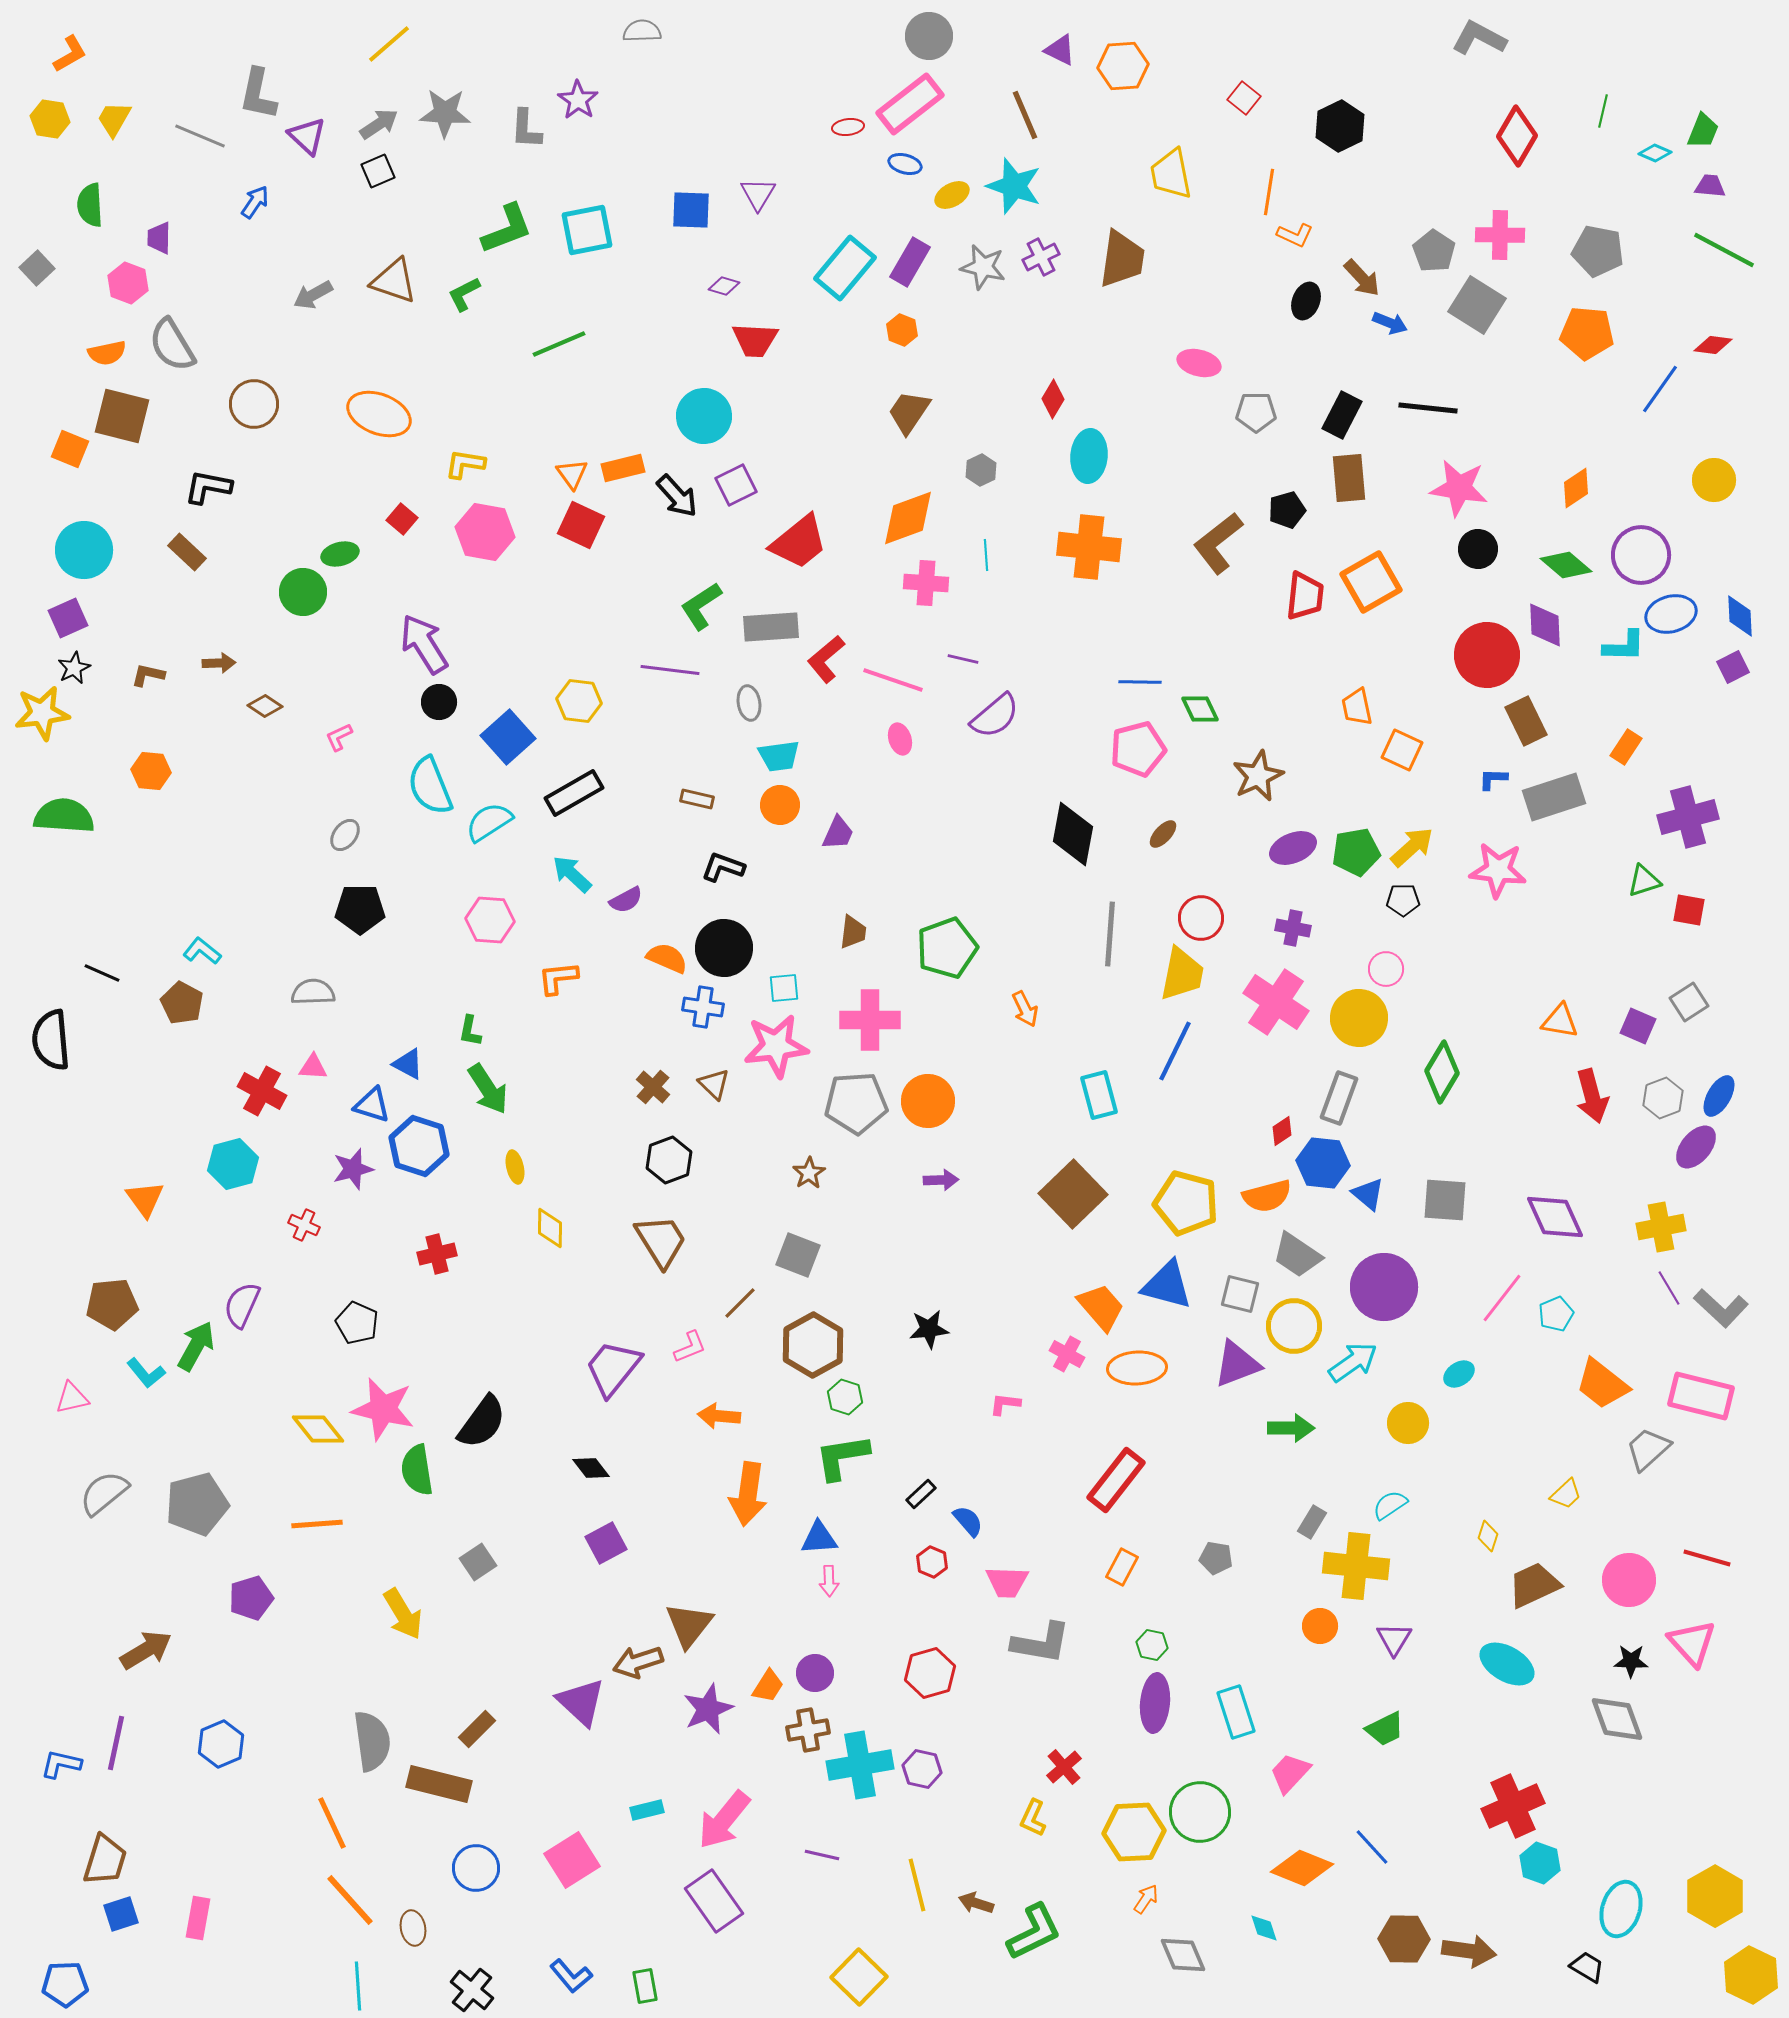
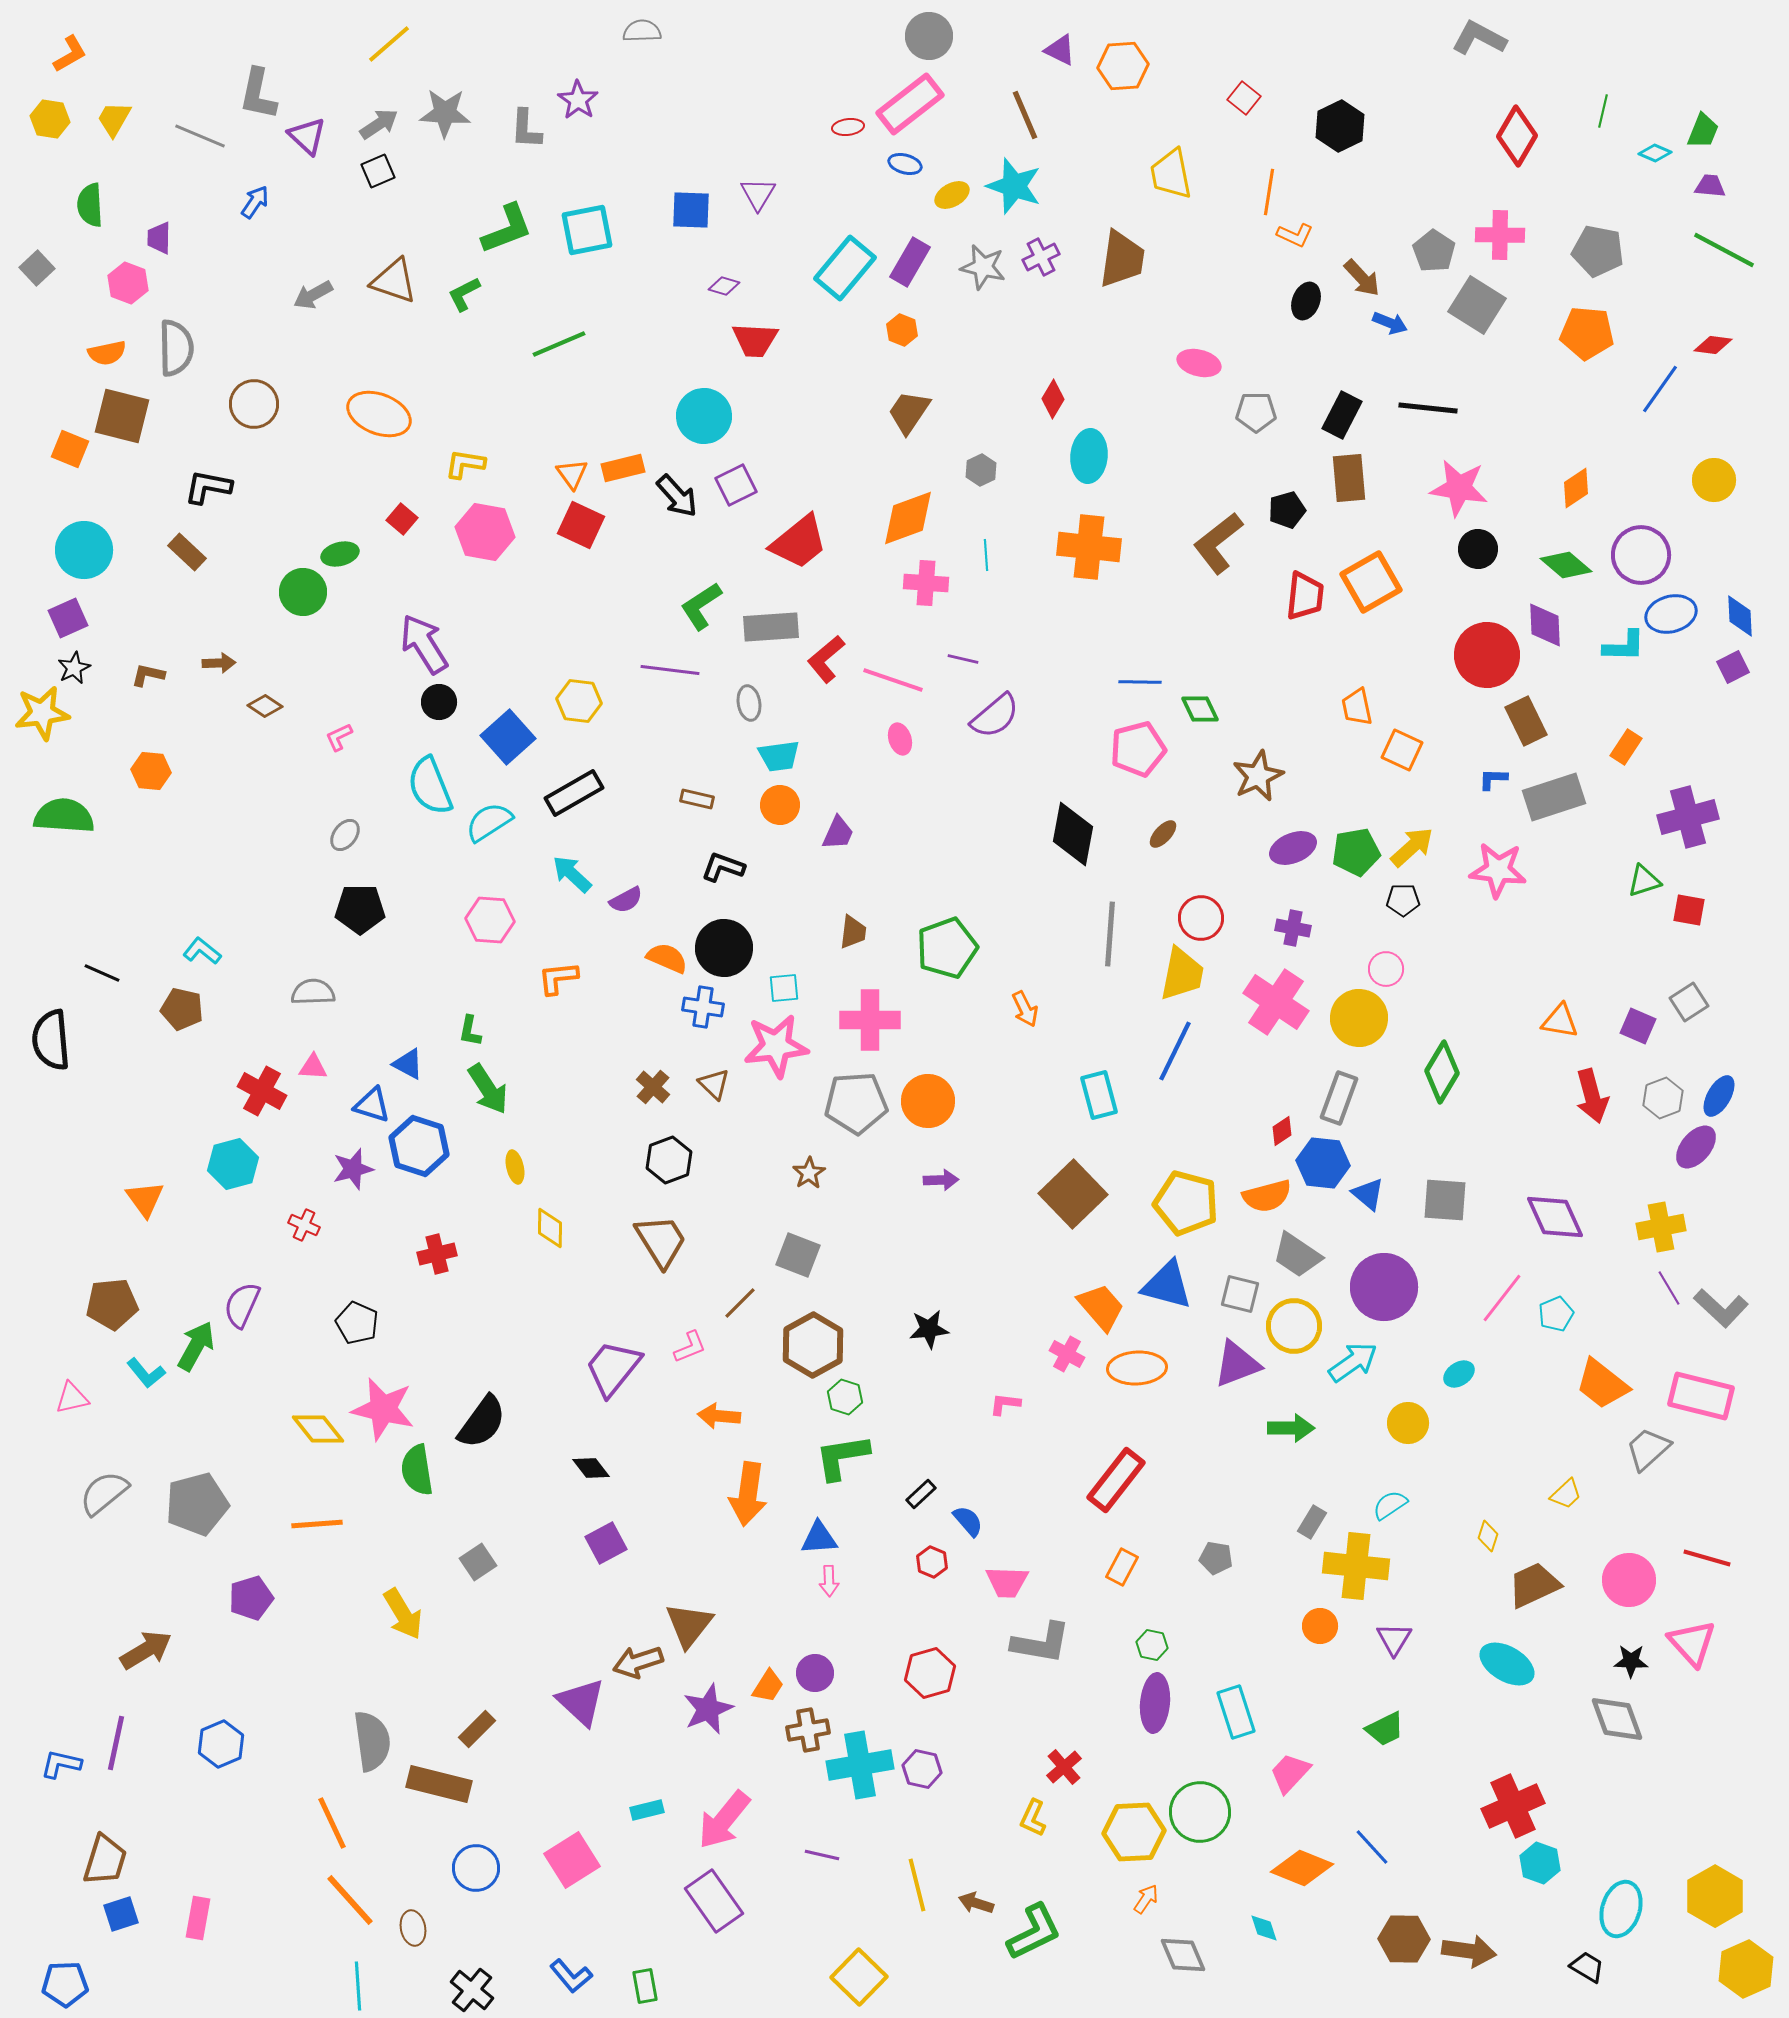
gray semicircle at (172, 345): moved 4 px right, 3 px down; rotated 150 degrees counterclockwise
brown pentagon at (182, 1003): moved 6 px down; rotated 15 degrees counterclockwise
yellow hexagon at (1751, 1975): moved 5 px left, 6 px up; rotated 10 degrees clockwise
